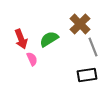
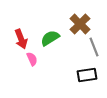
green semicircle: moved 1 px right, 1 px up
gray line: moved 1 px right
